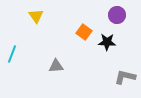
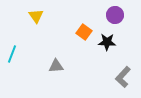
purple circle: moved 2 px left
gray L-shape: moved 2 px left; rotated 60 degrees counterclockwise
